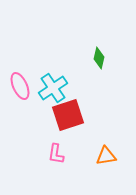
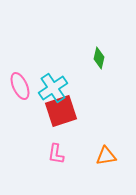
red square: moved 7 px left, 4 px up
